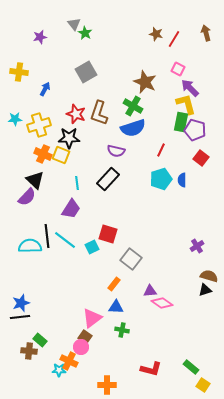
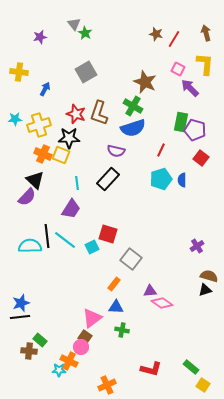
yellow L-shape at (186, 104): moved 19 px right, 40 px up; rotated 20 degrees clockwise
orange cross at (107, 385): rotated 24 degrees counterclockwise
